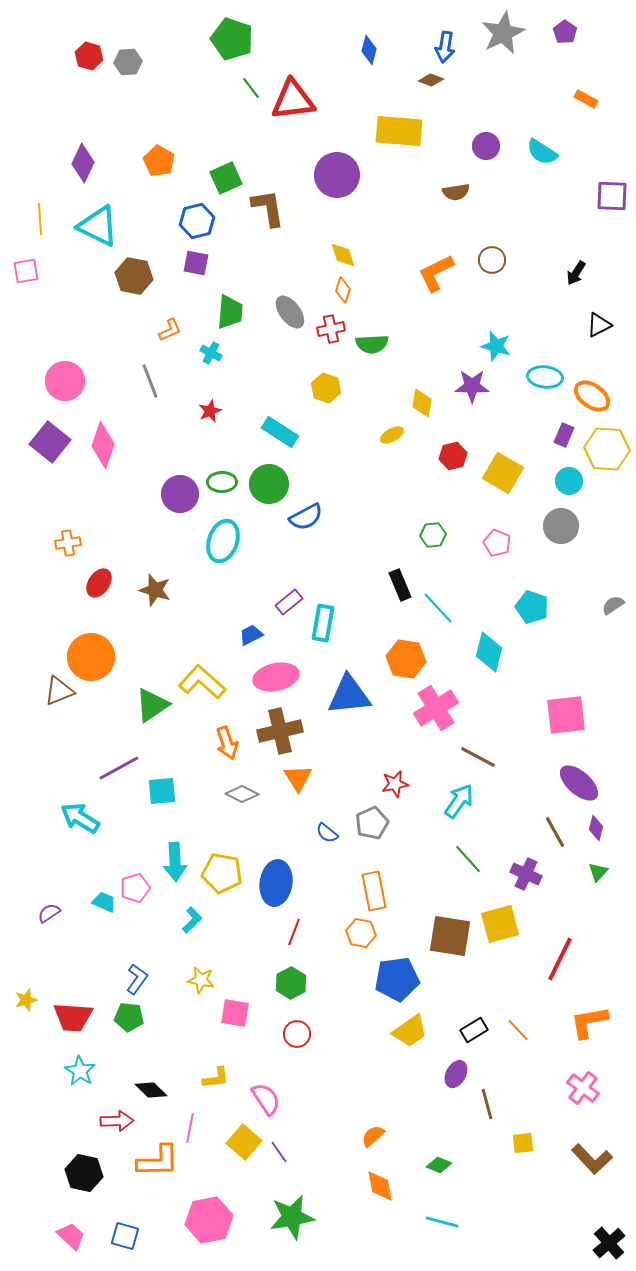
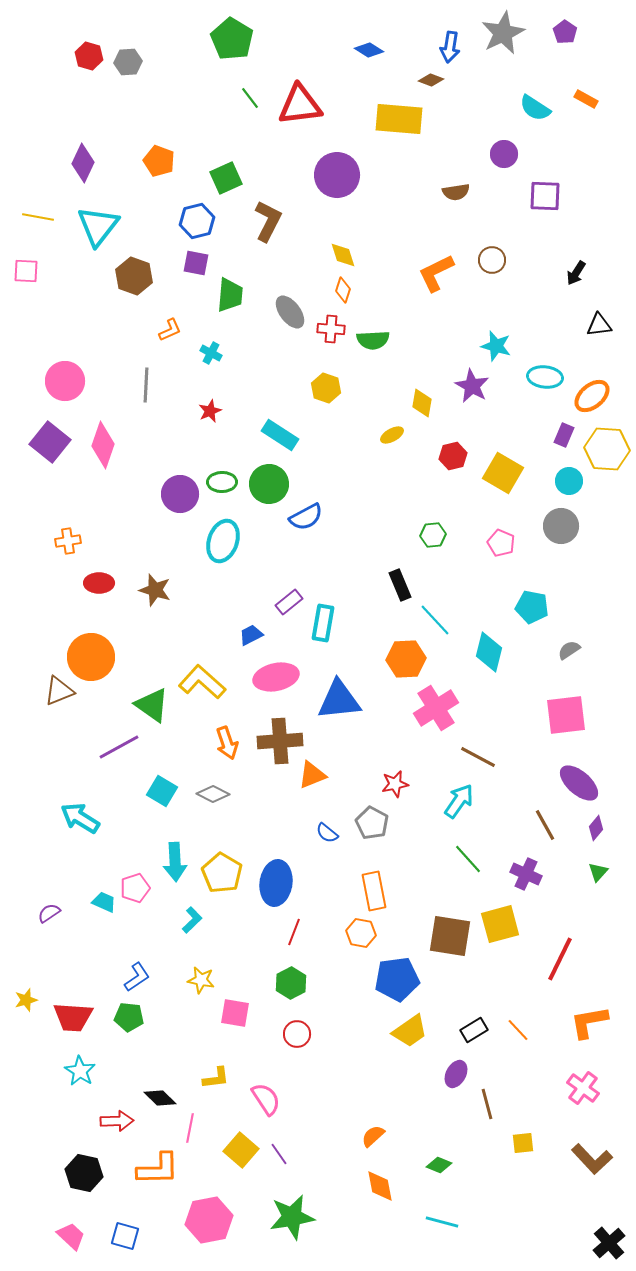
green pentagon at (232, 39): rotated 12 degrees clockwise
blue arrow at (445, 47): moved 5 px right
blue diamond at (369, 50): rotated 72 degrees counterclockwise
green line at (251, 88): moved 1 px left, 10 px down
red triangle at (293, 100): moved 7 px right, 5 px down
yellow rectangle at (399, 131): moved 12 px up
purple circle at (486, 146): moved 18 px right, 8 px down
cyan semicircle at (542, 152): moved 7 px left, 44 px up
orange pentagon at (159, 161): rotated 8 degrees counterclockwise
purple square at (612, 196): moved 67 px left
brown L-shape at (268, 208): moved 13 px down; rotated 36 degrees clockwise
yellow line at (40, 219): moved 2 px left, 2 px up; rotated 76 degrees counterclockwise
cyan triangle at (98, 226): rotated 42 degrees clockwise
pink square at (26, 271): rotated 12 degrees clockwise
brown hexagon at (134, 276): rotated 9 degrees clockwise
green trapezoid at (230, 312): moved 17 px up
black triangle at (599, 325): rotated 20 degrees clockwise
red cross at (331, 329): rotated 16 degrees clockwise
green semicircle at (372, 344): moved 1 px right, 4 px up
gray line at (150, 381): moved 4 px left, 4 px down; rotated 24 degrees clockwise
purple star at (472, 386): rotated 28 degrees clockwise
orange ellipse at (592, 396): rotated 75 degrees counterclockwise
cyan rectangle at (280, 432): moved 3 px down
orange cross at (68, 543): moved 2 px up
pink pentagon at (497, 543): moved 4 px right
red ellipse at (99, 583): rotated 56 degrees clockwise
gray semicircle at (613, 605): moved 44 px left, 45 px down
cyan pentagon at (532, 607): rotated 8 degrees counterclockwise
cyan line at (438, 608): moved 3 px left, 12 px down
orange hexagon at (406, 659): rotated 12 degrees counterclockwise
blue triangle at (349, 695): moved 10 px left, 5 px down
green triangle at (152, 705): rotated 51 degrees counterclockwise
brown cross at (280, 731): moved 10 px down; rotated 9 degrees clockwise
purple line at (119, 768): moved 21 px up
orange triangle at (298, 778): moved 14 px right, 3 px up; rotated 40 degrees clockwise
cyan square at (162, 791): rotated 36 degrees clockwise
gray diamond at (242, 794): moved 29 px left
gray pentagon at (372, 823): rotated 20 degrees counterclockwise
purple diamond at (596, 828): rotated 25 degrees clockwise
brown line at (555, 832): moved 10 px left, 7 px up
yellow pentagon at (222, 873): rotated 21 degrees clockwise
blue L-shape at (137, 979): moved 2 px up; rotated 20 degrees clockwise
black diamond at (151, 1090): moved 9 px right, 8 px down
yellow square at (244, 1142): moved 3 px left, 8 px down
purple line at (279, 1152): moved 2 px down
orange L-shape at (158, 1161): moved 8 px down
